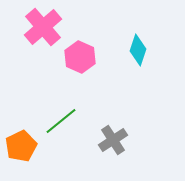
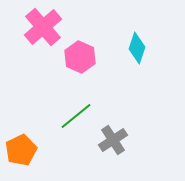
cyan diamond: moved 1 px left, 2 px up
green line: moved 15 px right, 5 px up
orange pentagon: moved 4 px down
